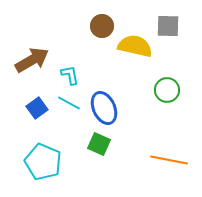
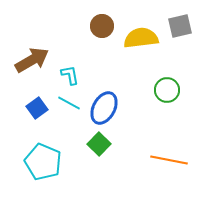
gray square: moved 12 px right; rotated 15 degrees counterclockwise
yellow semicircle: moved 6 px right, 8 px up; rotated 20 degrees counterclockwise
blue ellipse: rotated 52 degrees clockwise
green square: rotated 20 degrees clockwise
